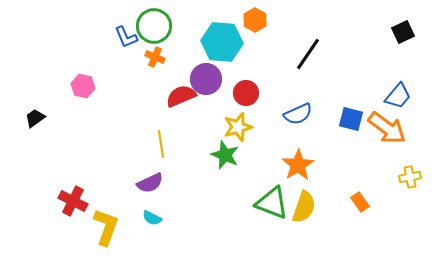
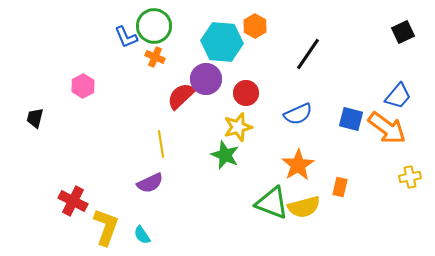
orange hexagon: moved 6 px down
pink hexagon: rotated 20 degrees clockwise
red semicircle: rotated 20 degrees counterclockwise
black trapezoid: rotated 40 degrees counterclockwise
orange rectangle: moved 20 px left, 15 px up; rotated 48 degrees clockwise
yellow semicircle: rotated 56 degrees clockwise
cyan semicircle: moved 10 px left, 17 px down; rotated 30 degrees clockwise
